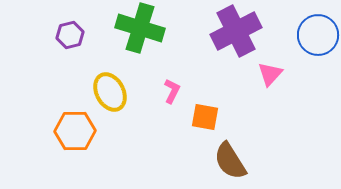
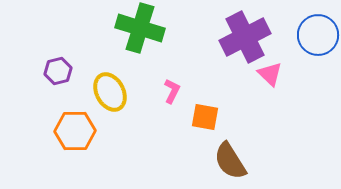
purple cross: moved 9 px right, 6 px down
purple hexagon: moved 12 px left, 36 px down
pink triangle: rotated 28 degrees counterclockwise
